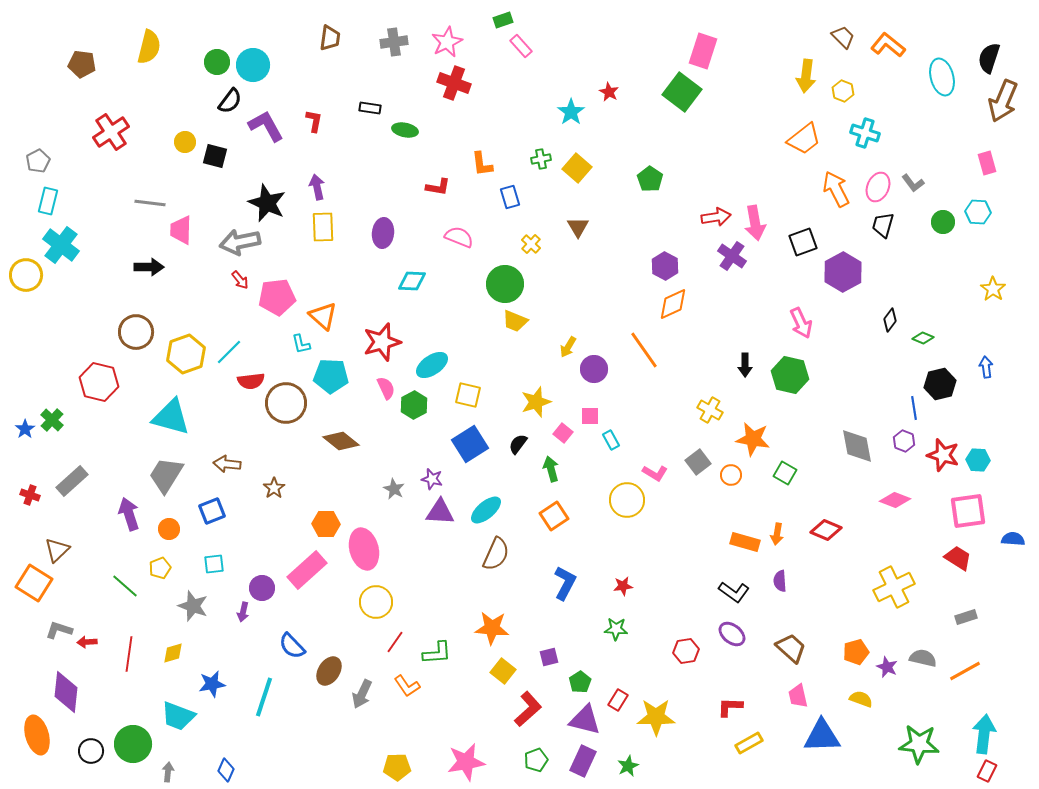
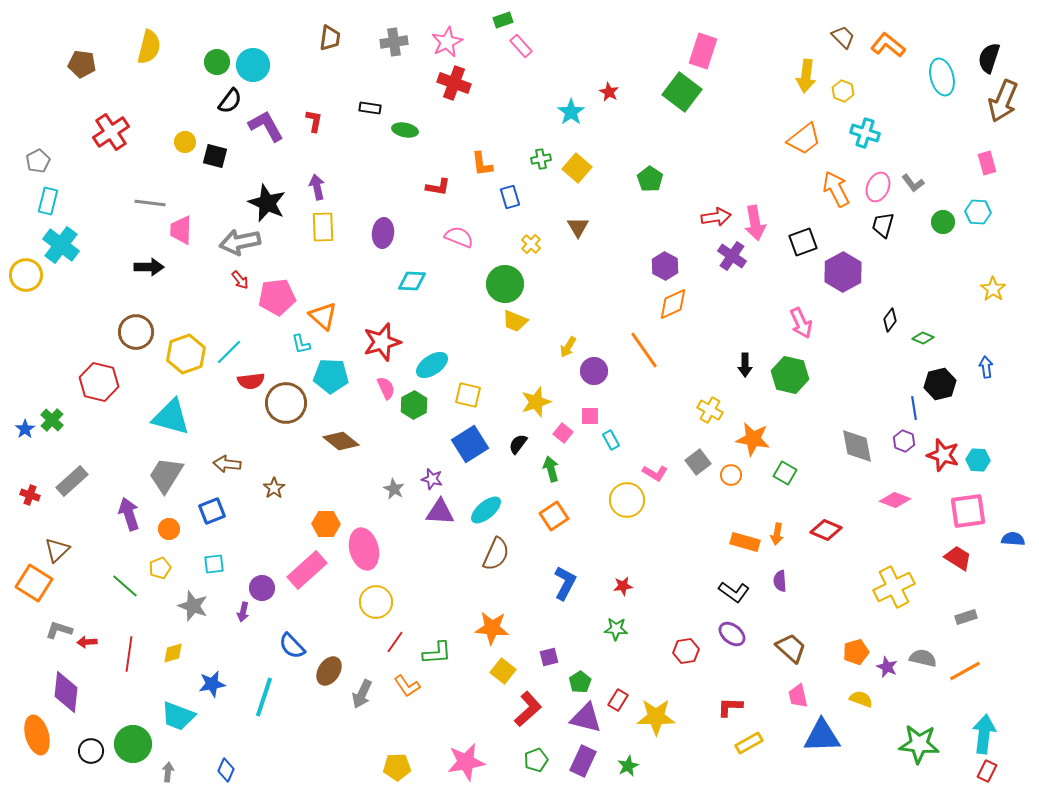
purple circle at (594, 369): moved 2 px down
purple triangle at (585, 720): moved 1 px right, 2 px up
